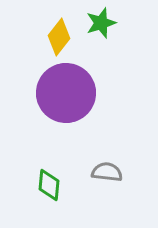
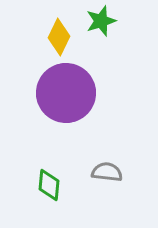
green star: moved 2 px up
yellow diamond: rotated 12 degrees counterclockwise
